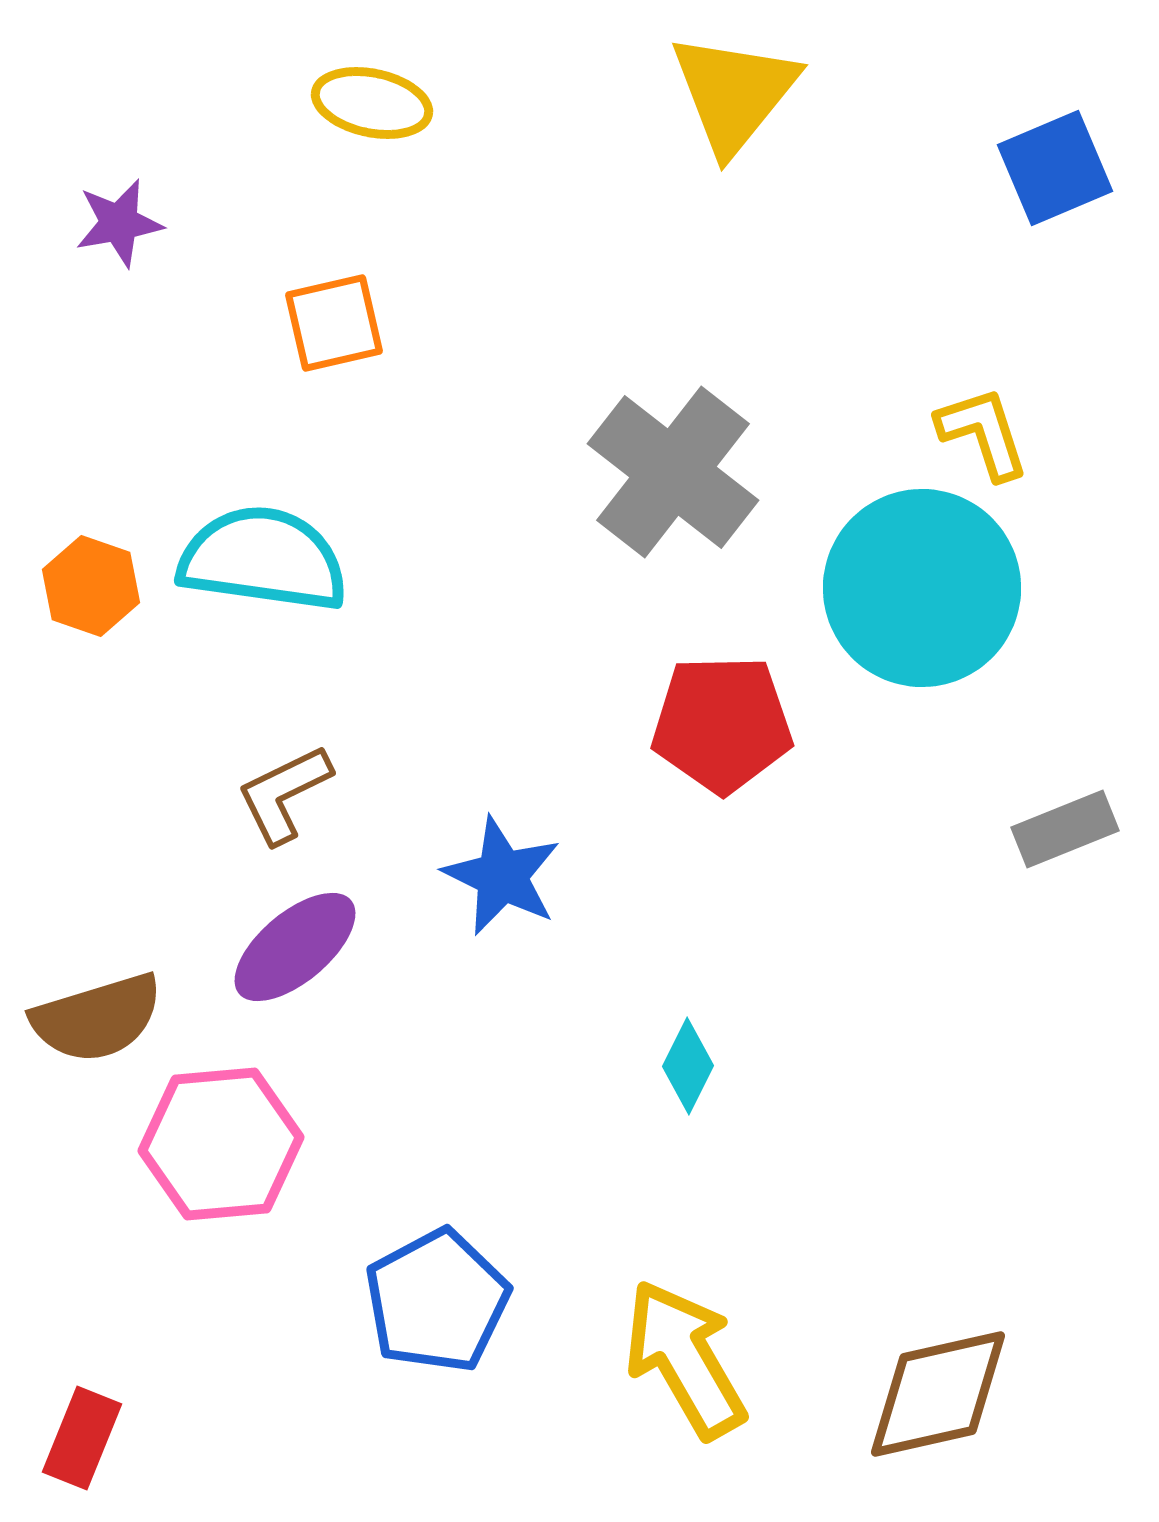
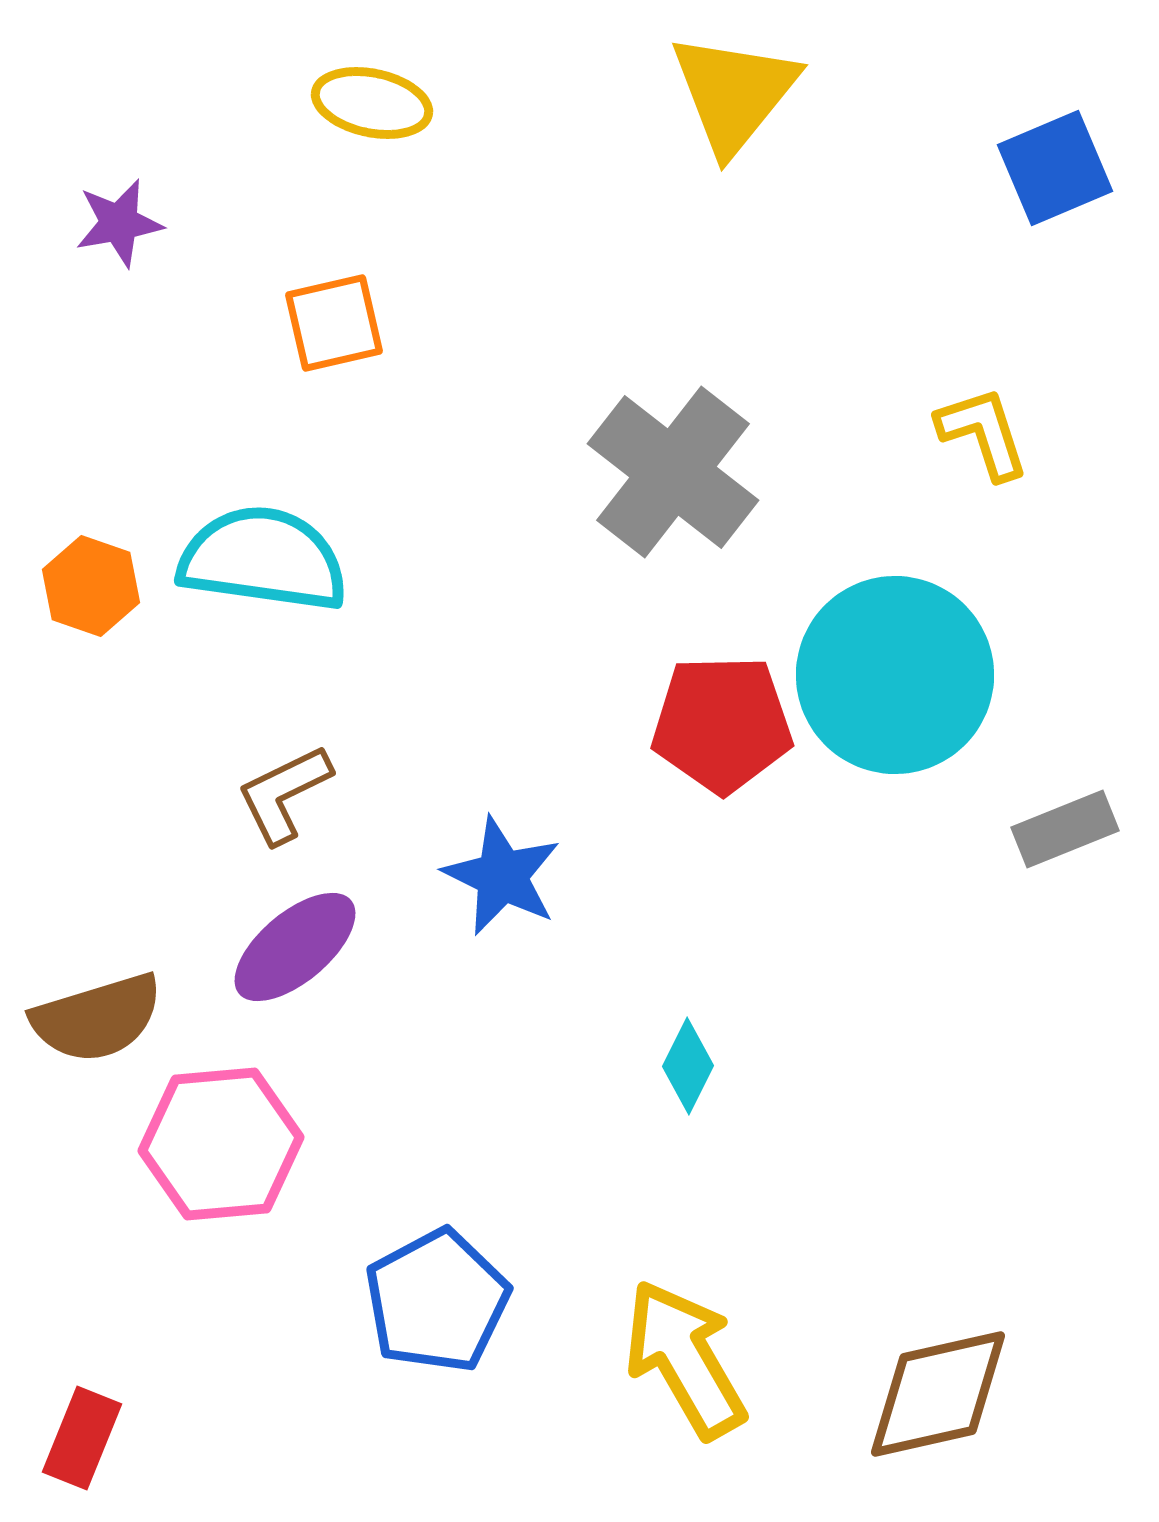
cyan circle: moved 27 px left, 87 px down
